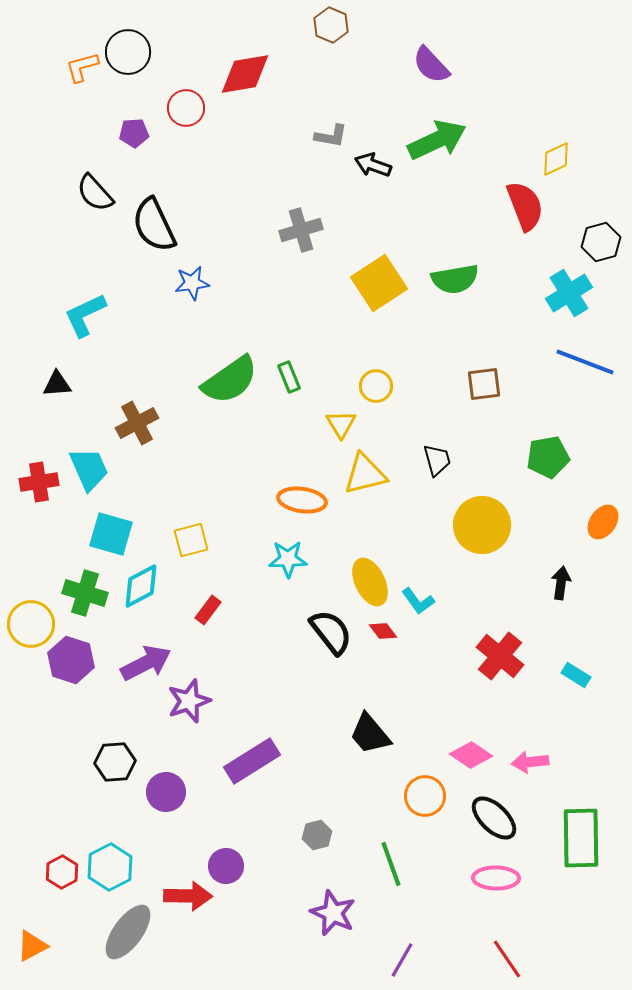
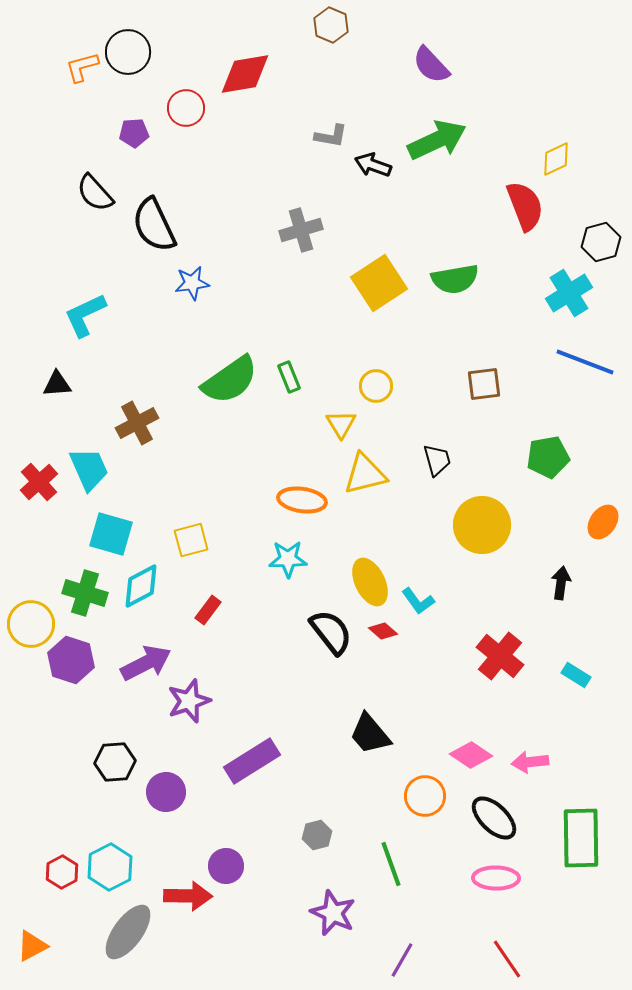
red cross at (39, 482): rotated 33 degrees counterclockwise
red diamond at (383, 631): rotated 12 degrees counterclockwise
